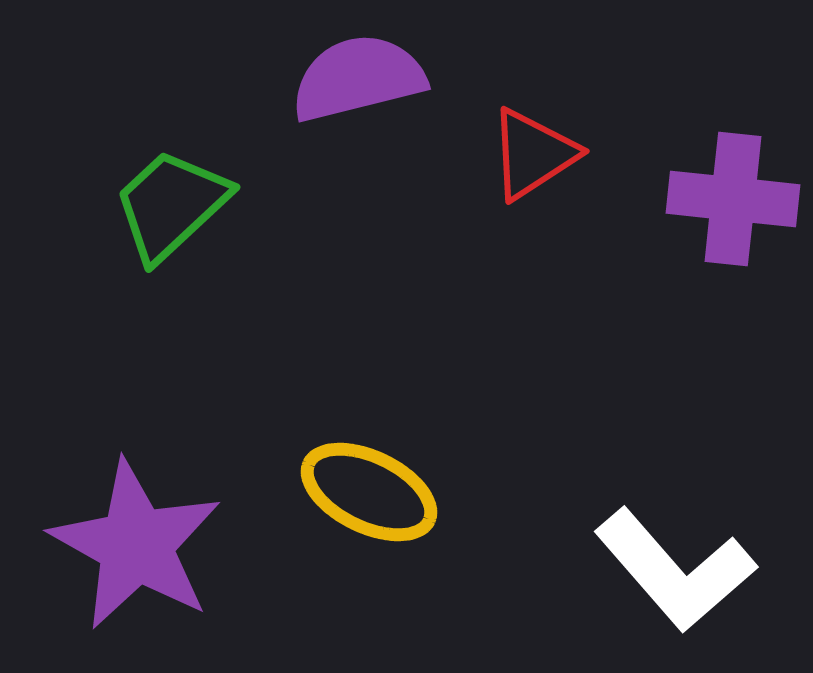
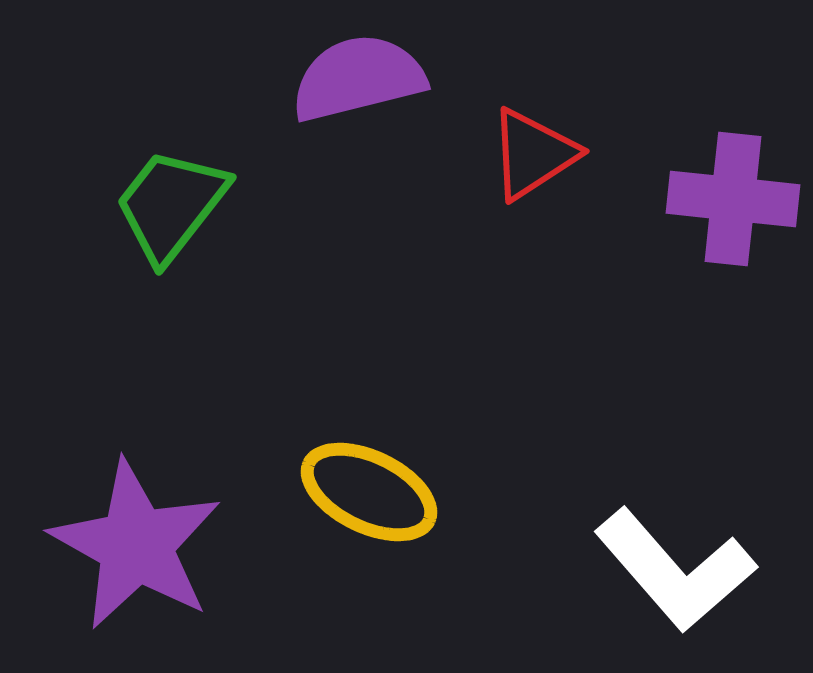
green trapezoid: rotated 9 degrees counterclockwise
